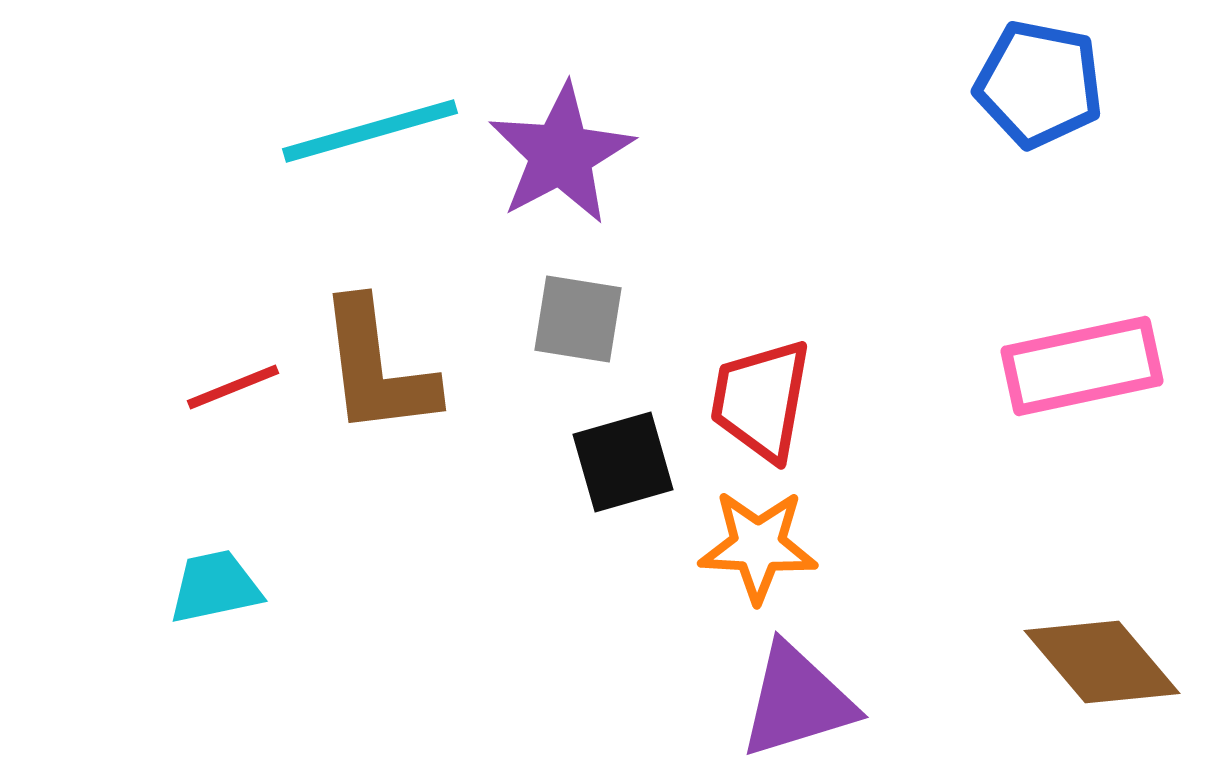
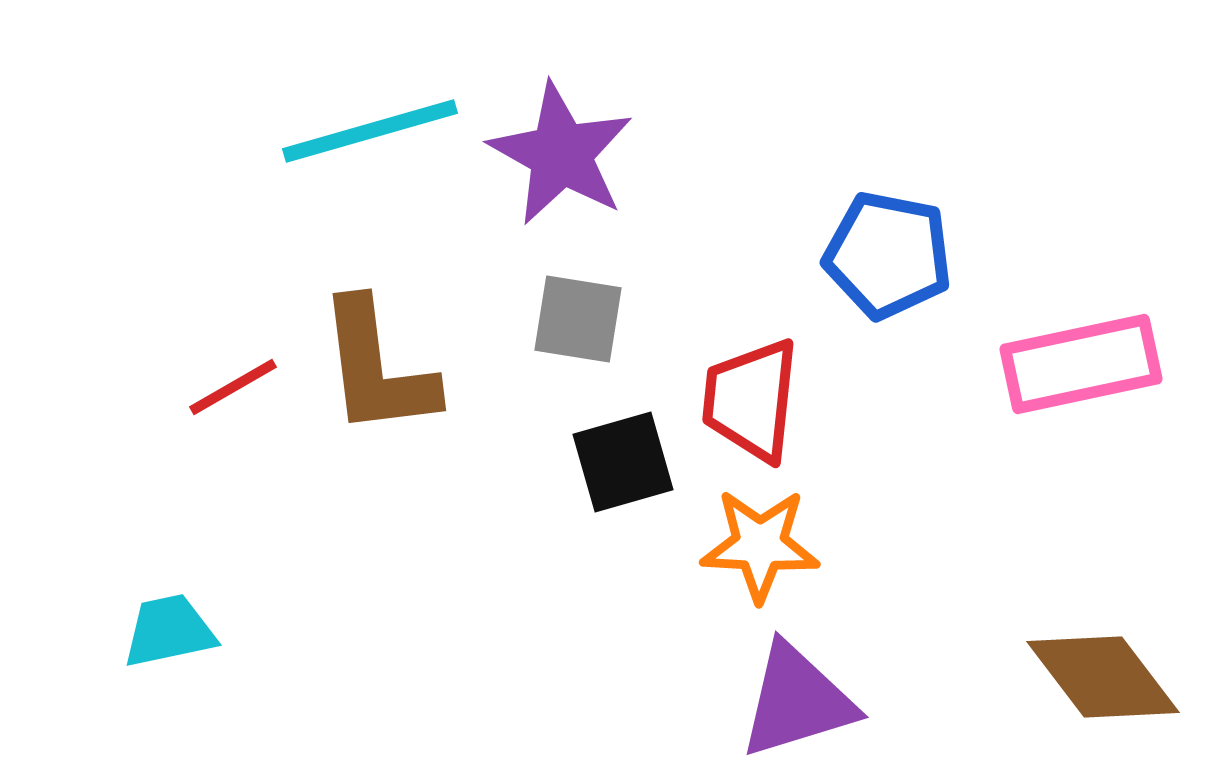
blue pentagon: moved 151 px left, 171 px down
purple star: rotated 15 degrees counterclockwise
pink rectangle: moved 1 px left, 2 px up
red line: rotated 8 degrees counterclockwise
red trapezoid: moved 10 px left; rotated 4 degrees counterclockwise
orange star: moved 2 px right, 1 px up
cyan trapezoid: moved 46 px left, 44 px down
brown diamond: moved 1 px right, 15 px down; rotated 3 degrees clockwise
